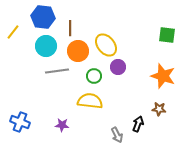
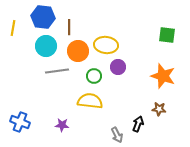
brown line: moved 1 px left, 1 px up
yellow line: moved 4 px up; rotated 28 degrees counterclockwise
yellow ellipse: rotated 45 degrees counterclockwise
